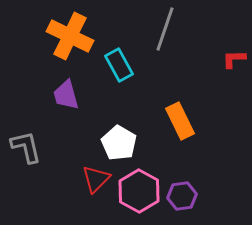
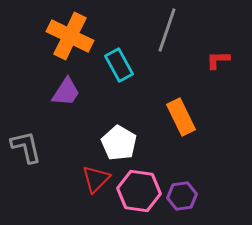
gray line: moved 2 px right, 1 px down
red L-shape: moved 16 px left, 1 px down
purple trapezoid: moved 3 px up; rotated 132 degrees counterclockwise
orange rectangle: moved 1 px right, 4 px up
pink hexagon: rotated 21 degrees counterclockwise
